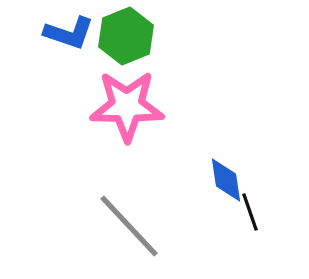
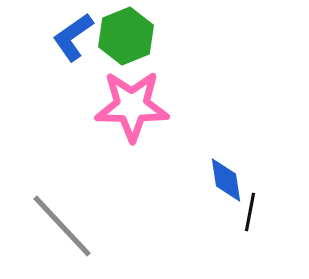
blue L-shape: moved 4 px right, 4 px down; rotated 126 degrees clockwise
pink star: moved 5 px right
black line: rotated 30 degrees clockwise
gray line: moved 67 px left
